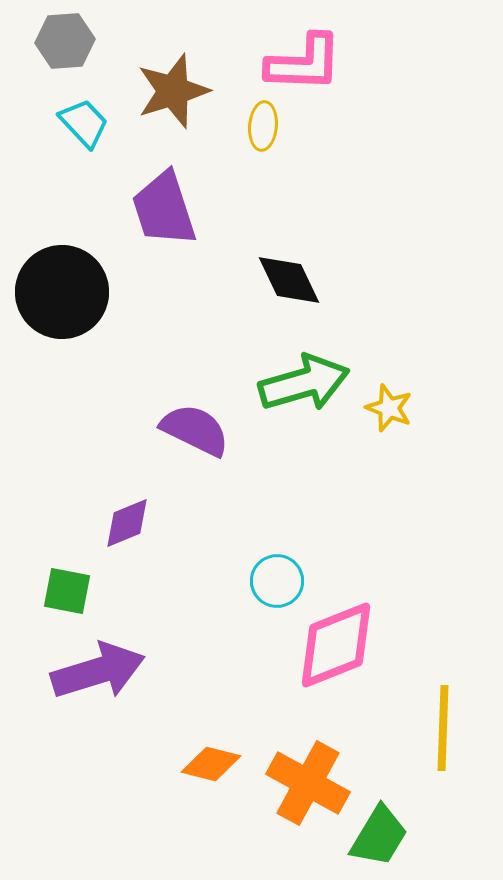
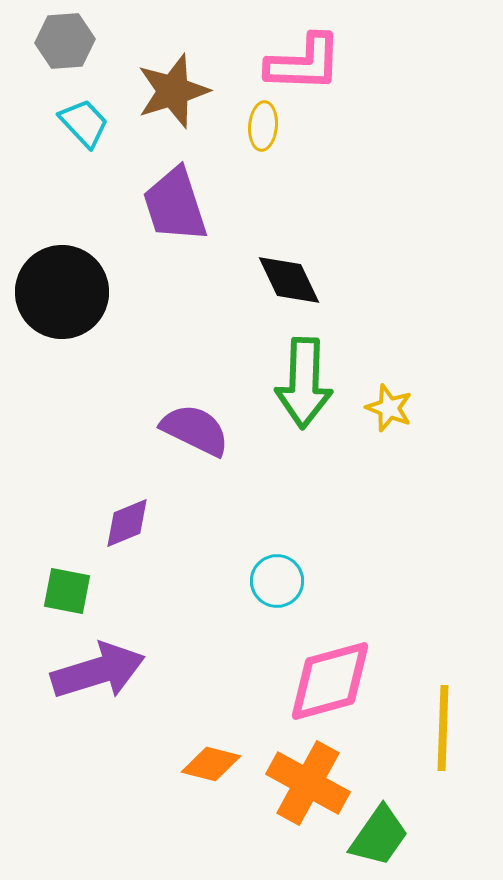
purple trapezoid: moved 11 px right, 4 px up
green arrow: rotated 108 degrees clockwise
pink diamond: moved 6 px left, 36 px down; rotated 6 degrees clockwise
green trapezoid: rotated 4 degrees clockwise
